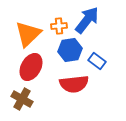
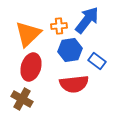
red ellipse: rotated 12 degrees counterclockwise
